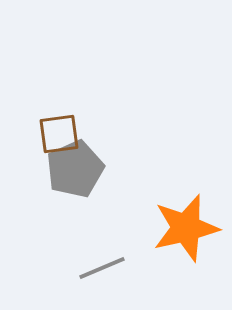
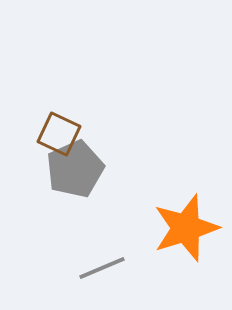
brown square: rotated 33 degrees clockwise
orange star: rotated 4 degrees counterclockwise
